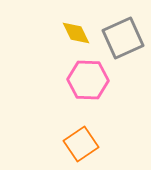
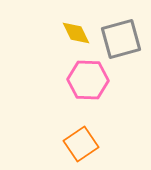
gray square: moved 2 px left, 1 px down; rotated 9 degrees clockwise
